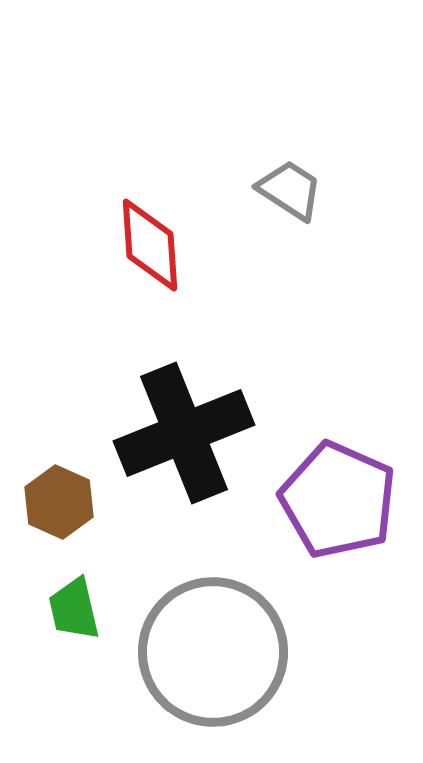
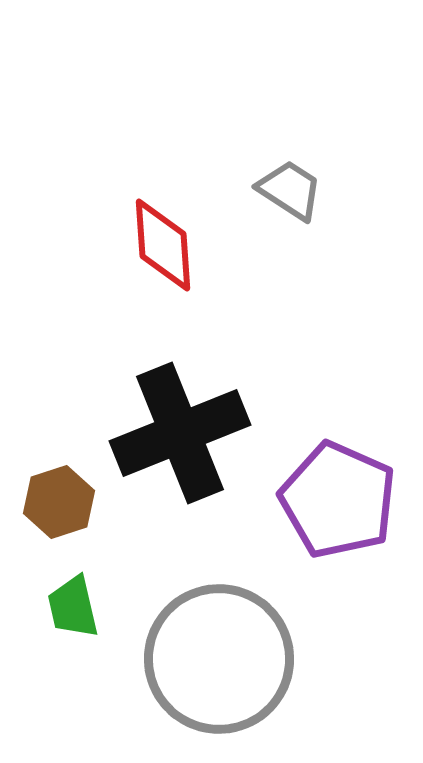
red diamond: moved 13 px right
black cross: moved 4 px left
brown hexagon: rotated 18 degrees clockwise
green trapezoid: moved 1 px left, 2 px up
gray circle: moved 6 px right, 7 px down
